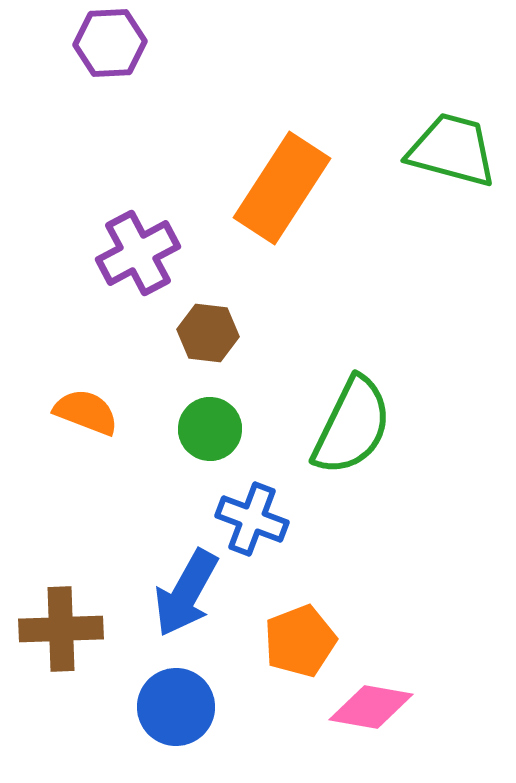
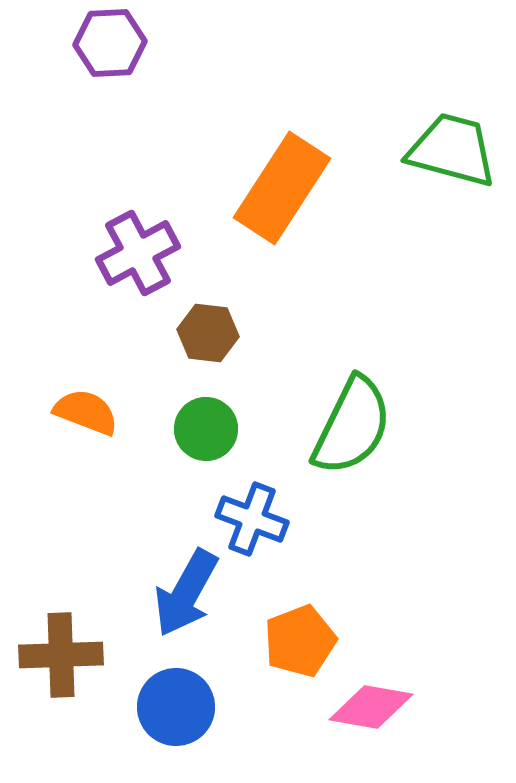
green circle: moved 4 px left
brown cross: moved 26 px down
